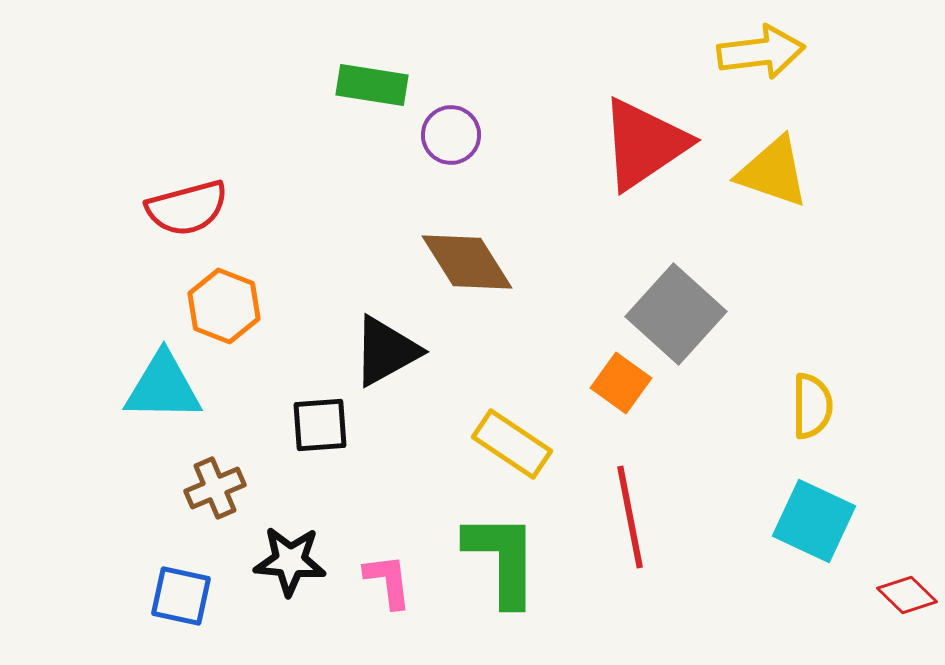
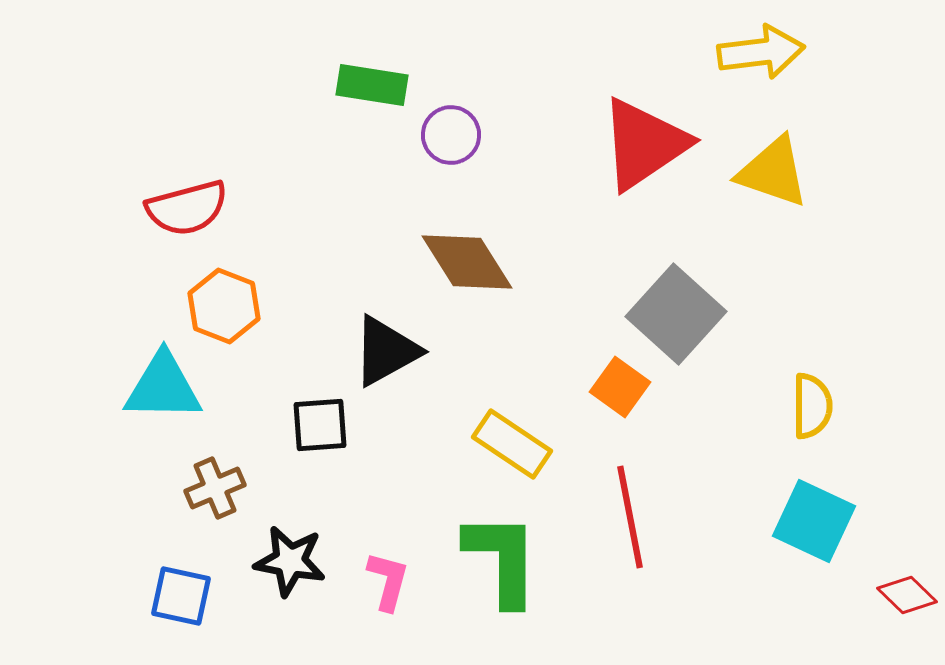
orange square: moved 1 px left, 4 px down
black star: rotated 6 degrees clockwise
pink L-shape: rotated 22 degrees clockwise
